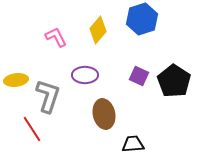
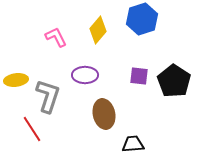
purple square: rotated 18 degrees counterclockwise
